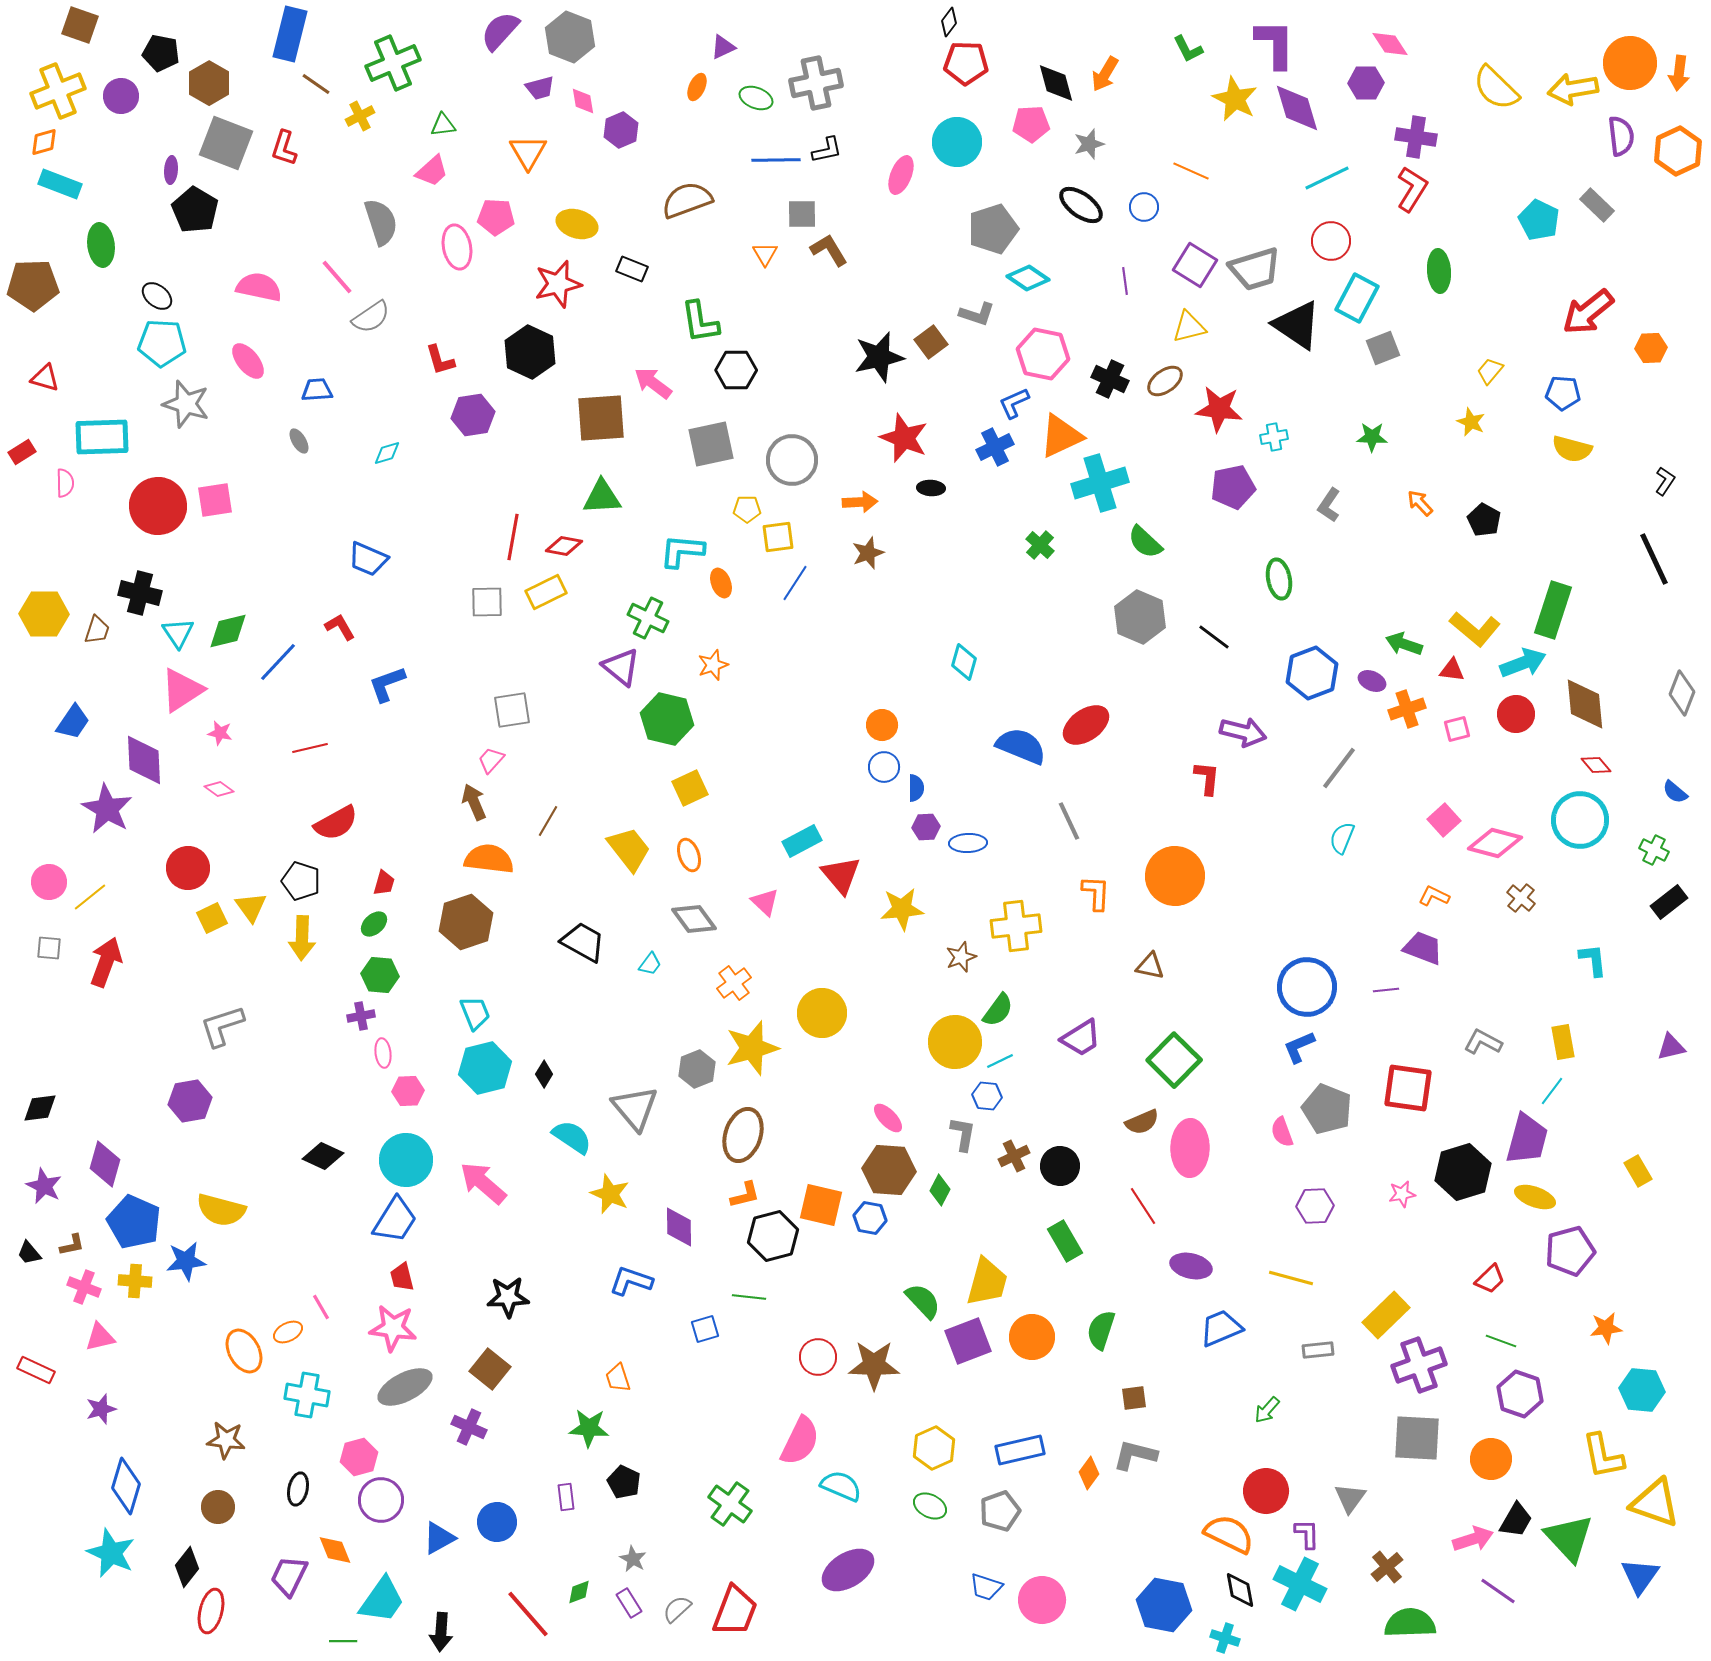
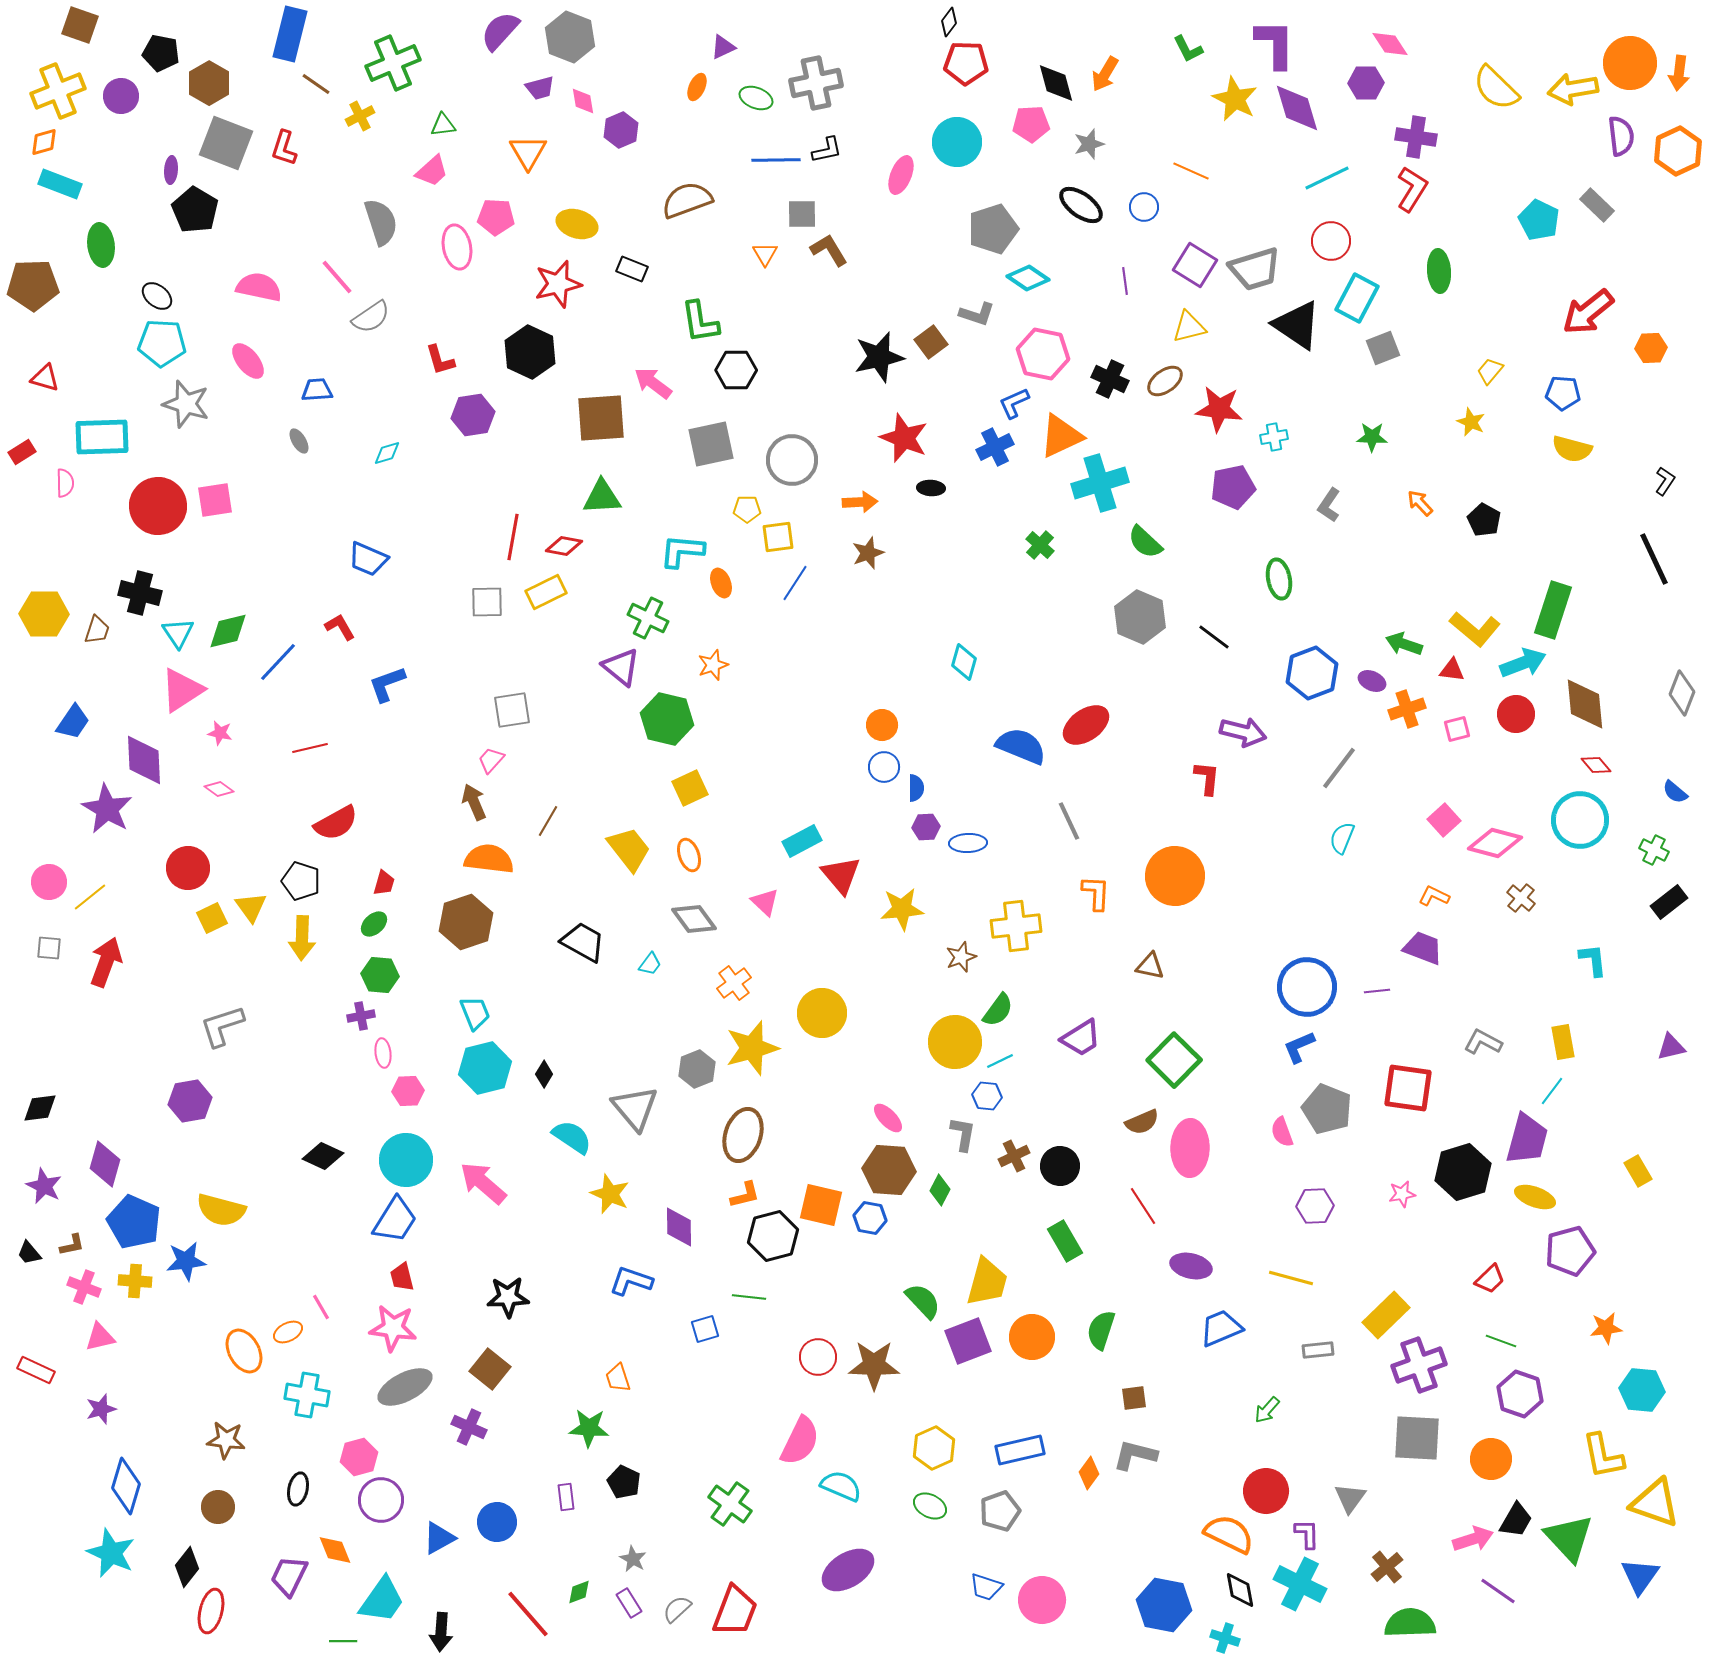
purple line at (1386, 990): moved 9 px left, 1 px down
